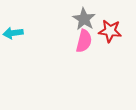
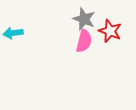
gray star: rotated 10 degrees counterclockwise
red star: rotated 15 degrees clockwise
